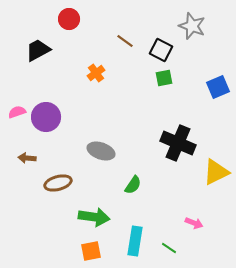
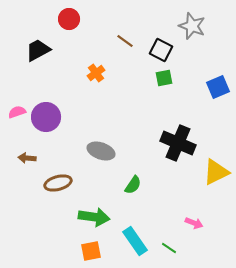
cyan rectangle: rotated 44 degrees counterclockwise
